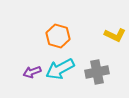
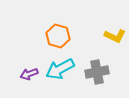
yellow L-shape: moved 1 px down
purple arrow: moved 3 px left, 2 px down
